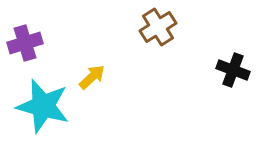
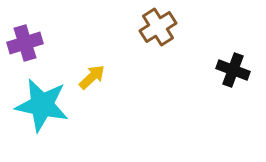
cyan star: moved 1 px left, 1 px up; rotated 4 degrees counterclockwise
